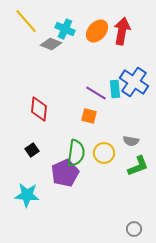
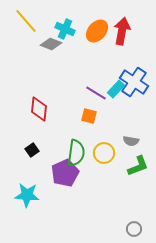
cyan rectangle: moved 1 px right; rotated 48 degrees clockwise
